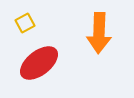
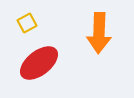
yellow square: moved 2 px right
